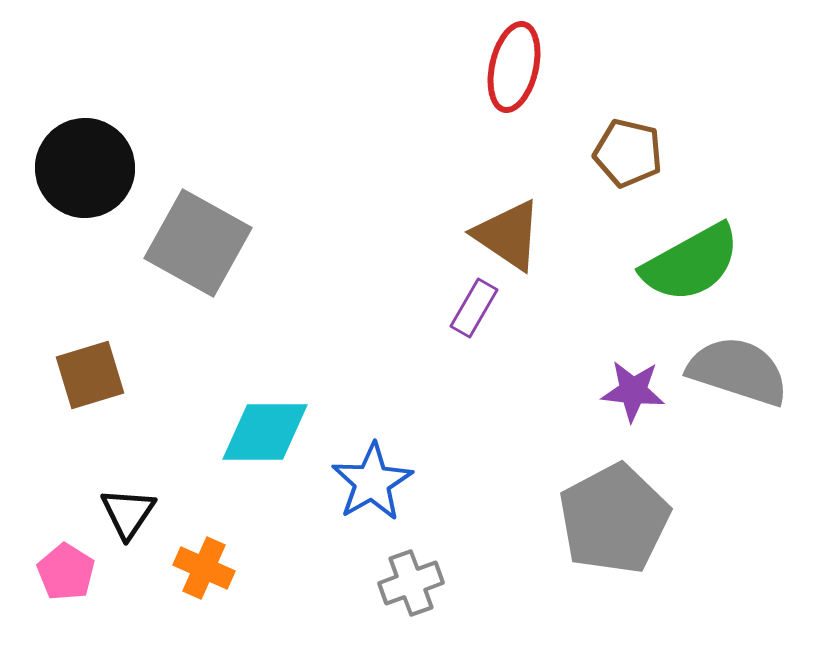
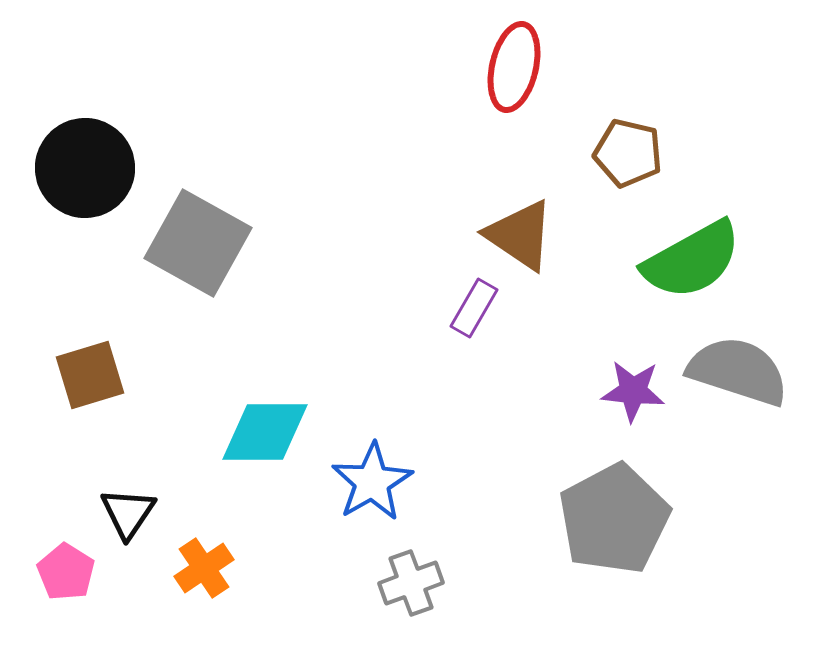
brown triangle: moved 12 px right
green semicircle: moved 1 px right, 3 px up
orange cross: rotated 32 degrees clockwise
